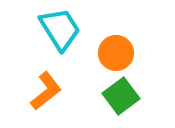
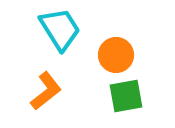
orange circle: moved 2 px down
green square: moved 5 px right; rotated 27 degrees clockwise
